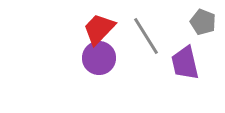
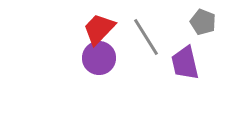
gray line: moved 1 px down
